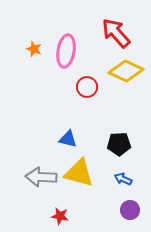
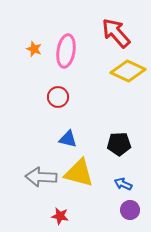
yellow diamond: moved 2 px right
red circle: moved 29 px left, 10 px down
blue arrow: moved 5 px down
